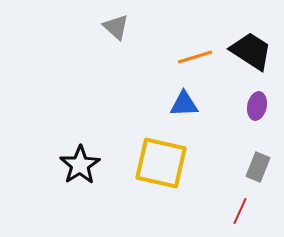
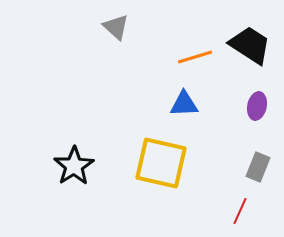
black trapezoid: moved 1 px left, 6 px up
black star: moved 6 px left, 1 px down
